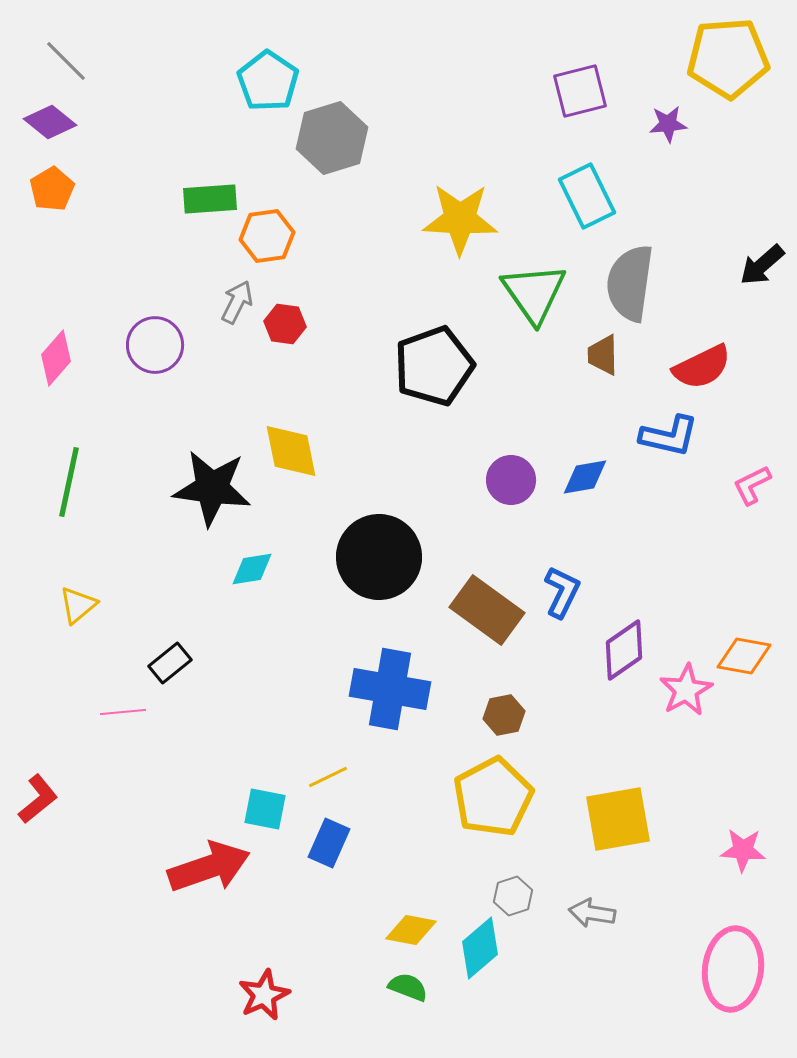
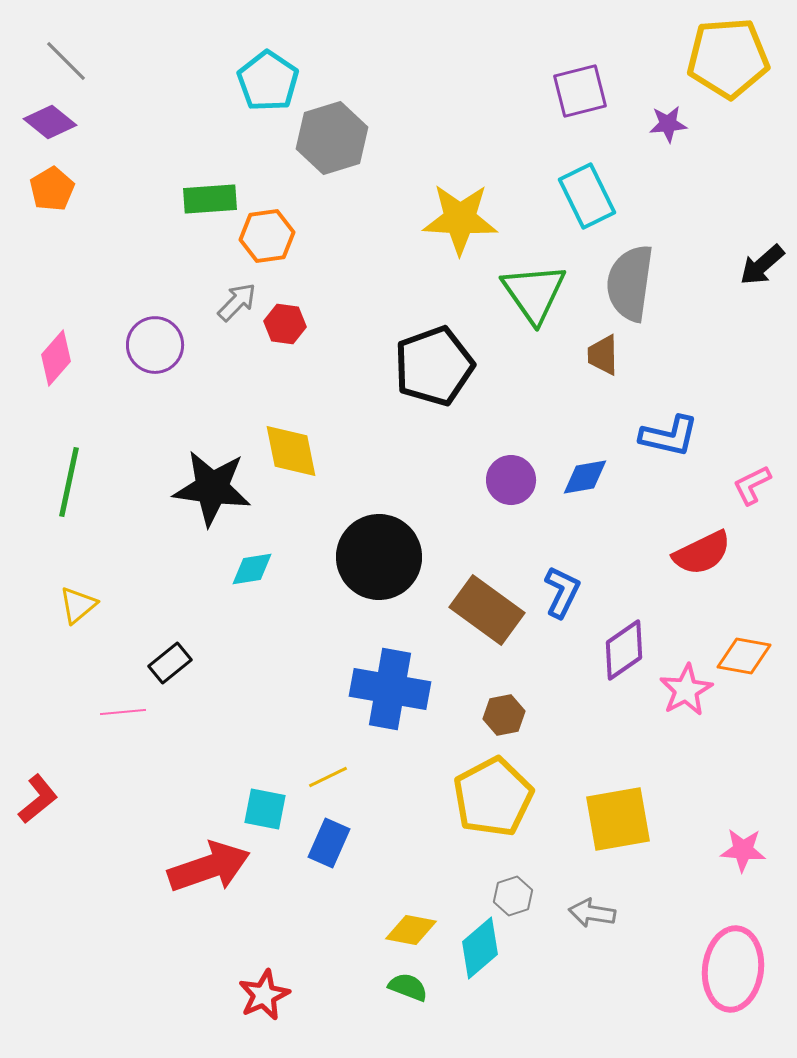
gray arrow at (237, 302): rotated 18 degrees clockwise
red semicircle at (702, 367): moved 186 px down
